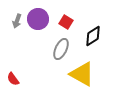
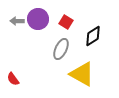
gray arrow: rotated 72 degrees clockwise
